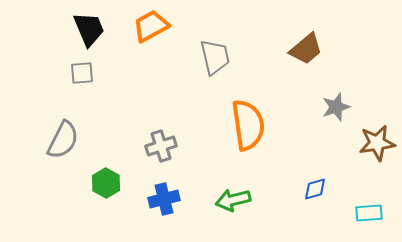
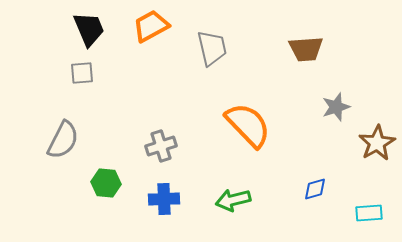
brown trapezoid: rotated 36 degrees clockwise
gray trapezoid: moved 3 px left, 9 px up
orange semicircle: rotated 36 degrees counterclockwise
brown star: rotated 21 degrees counterclockwise
green hexagon: rotated 24 degrees counterclockwise
blue cross: rotated 12 degrees clockwise
